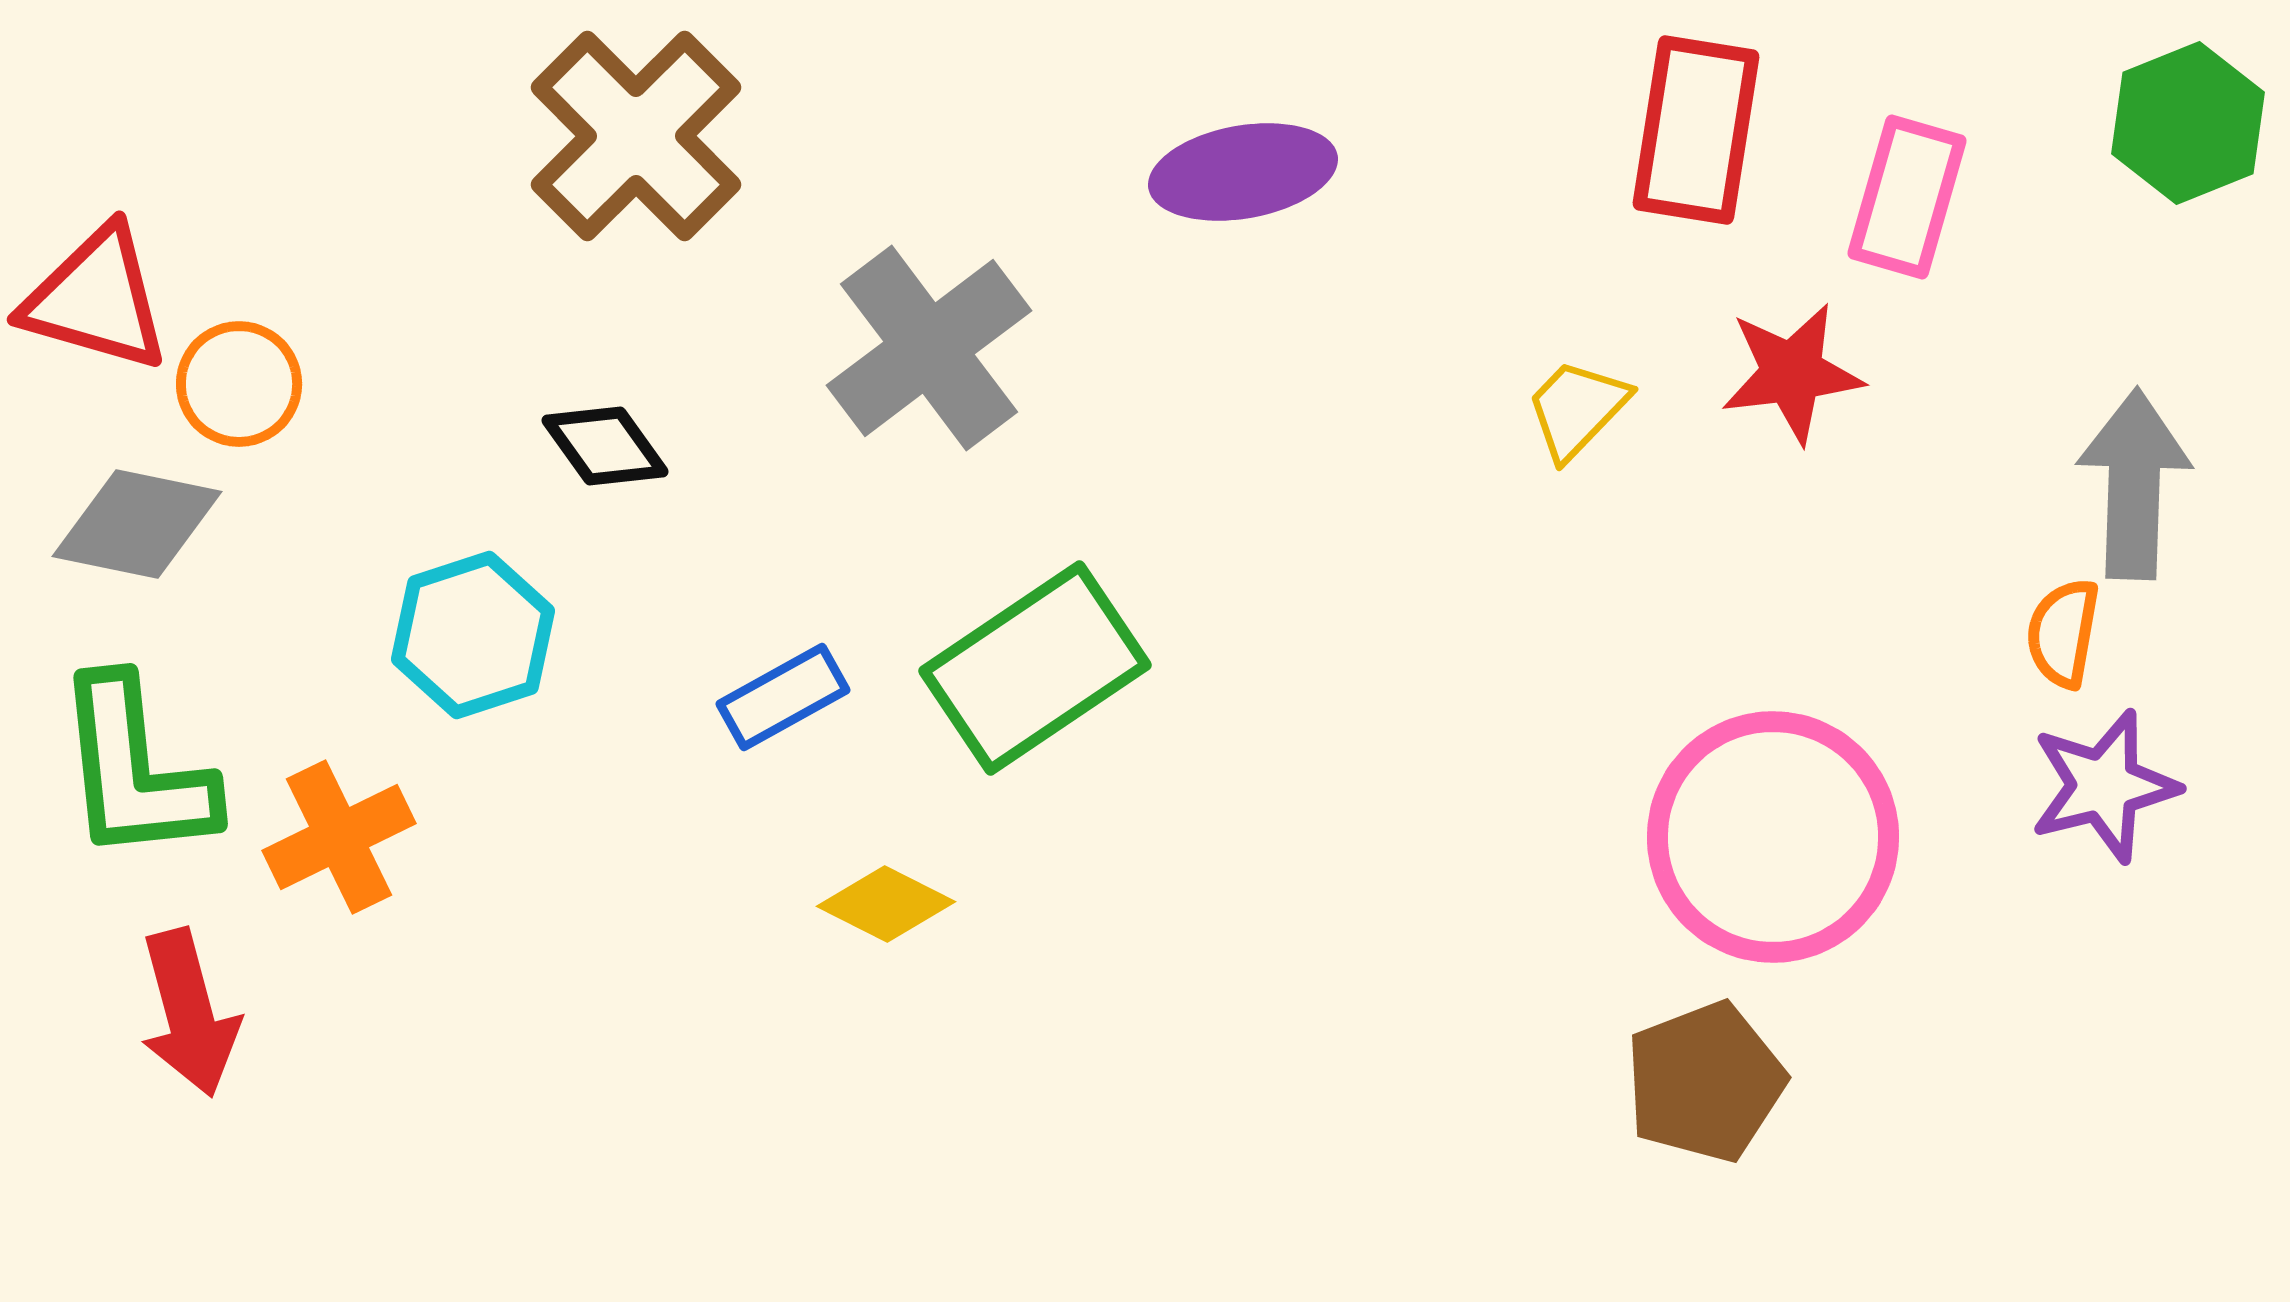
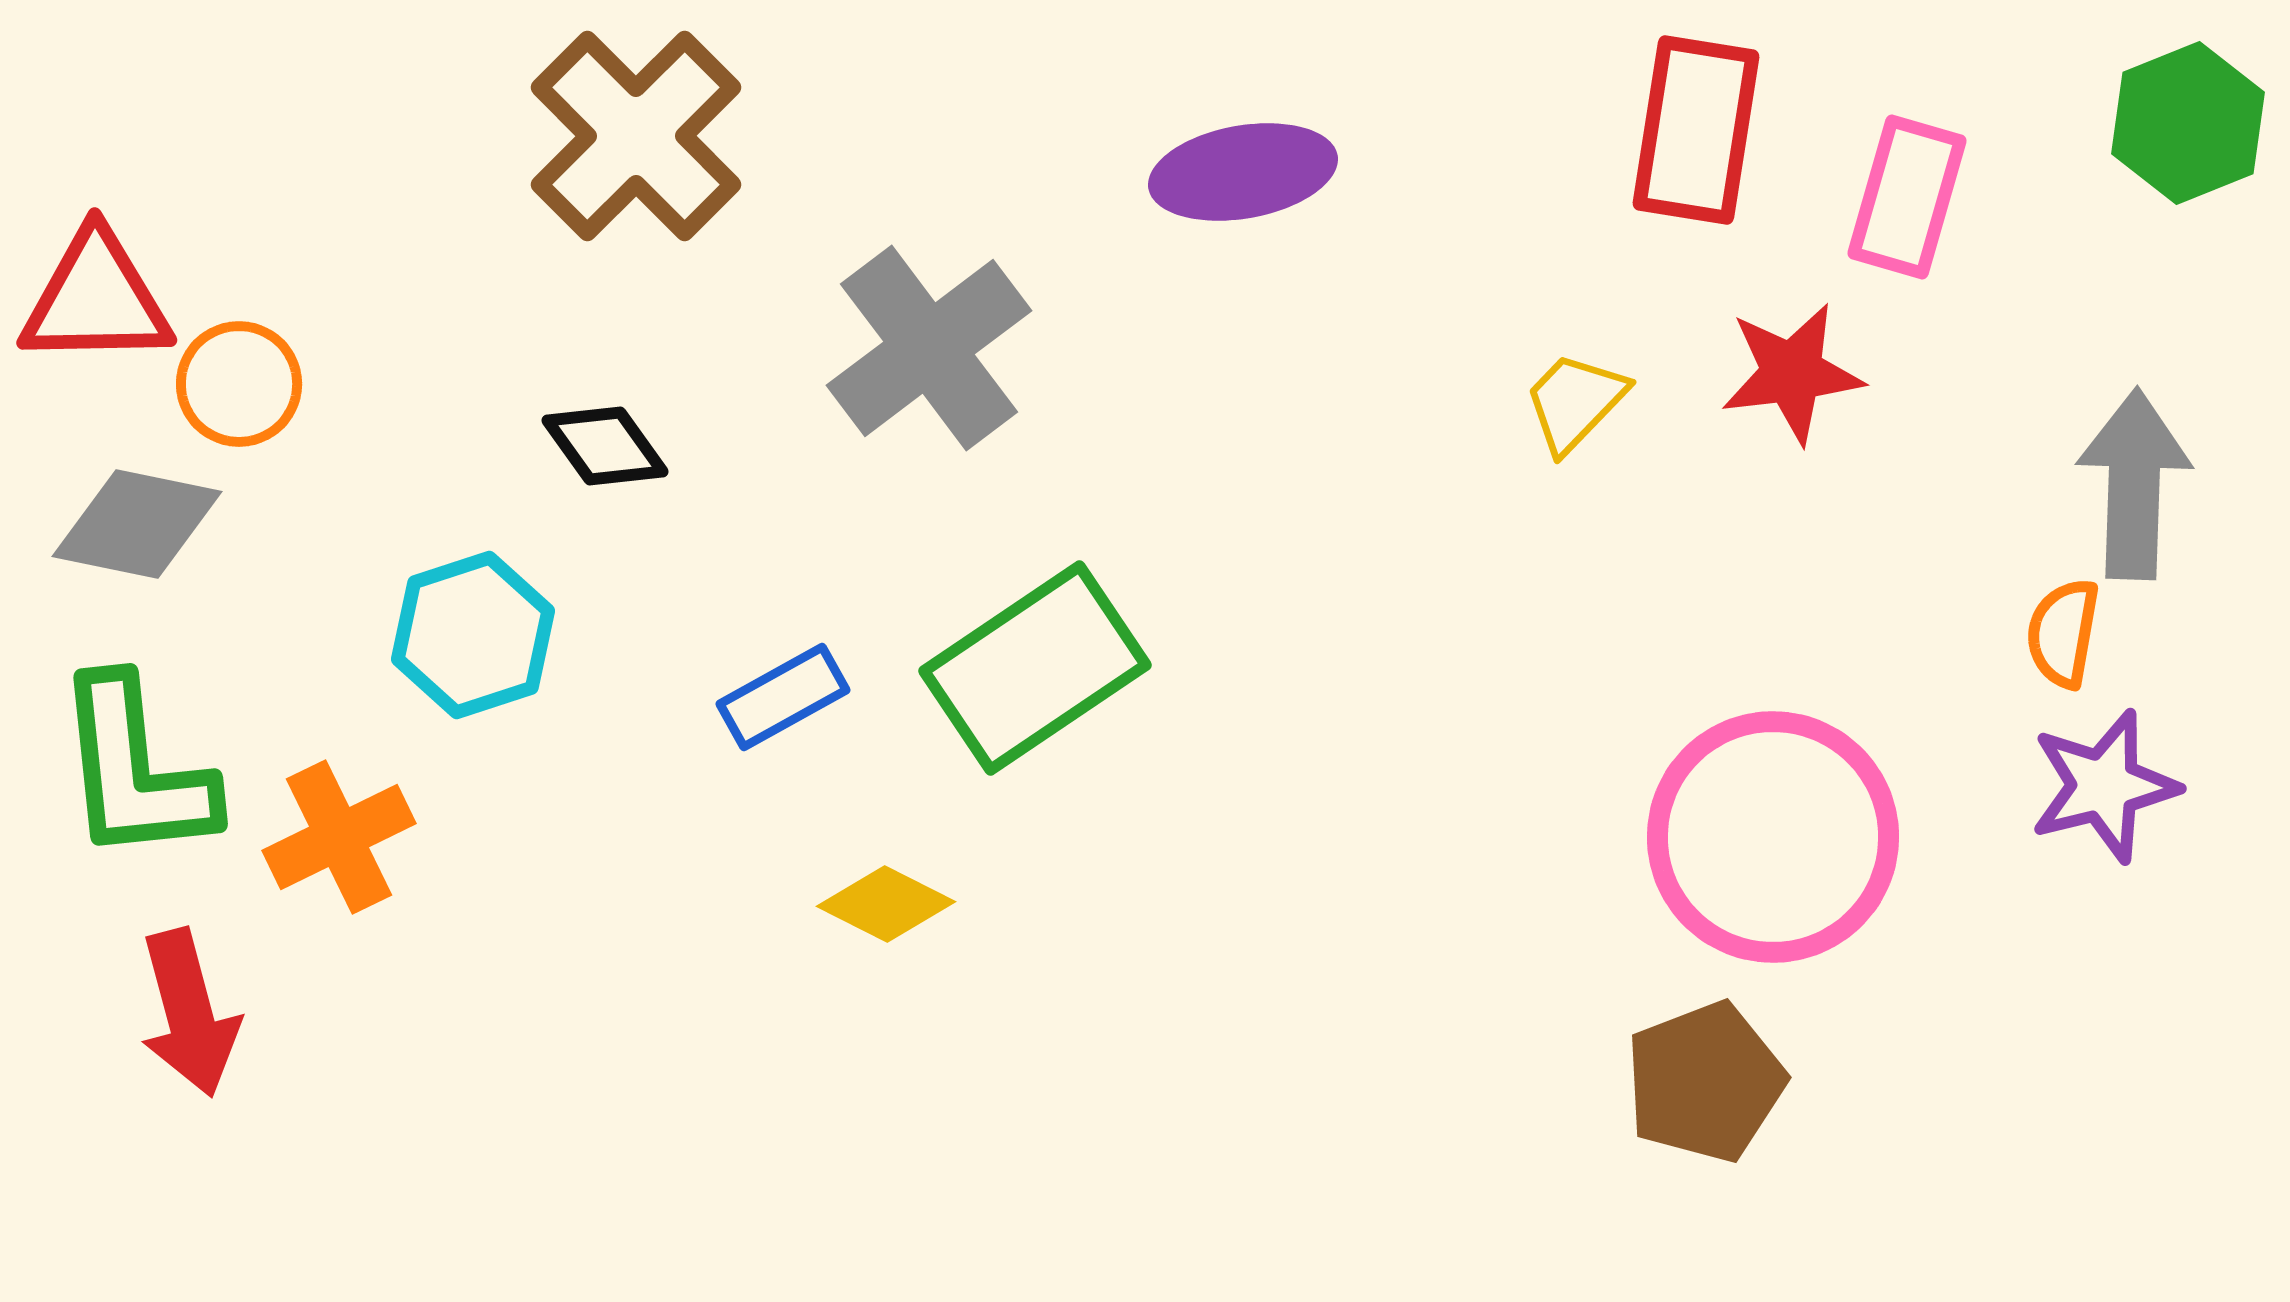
red triangle: rotated 17 degrees counterclockwise
yellow trapezoid: moved 2 px left, 7 px up
